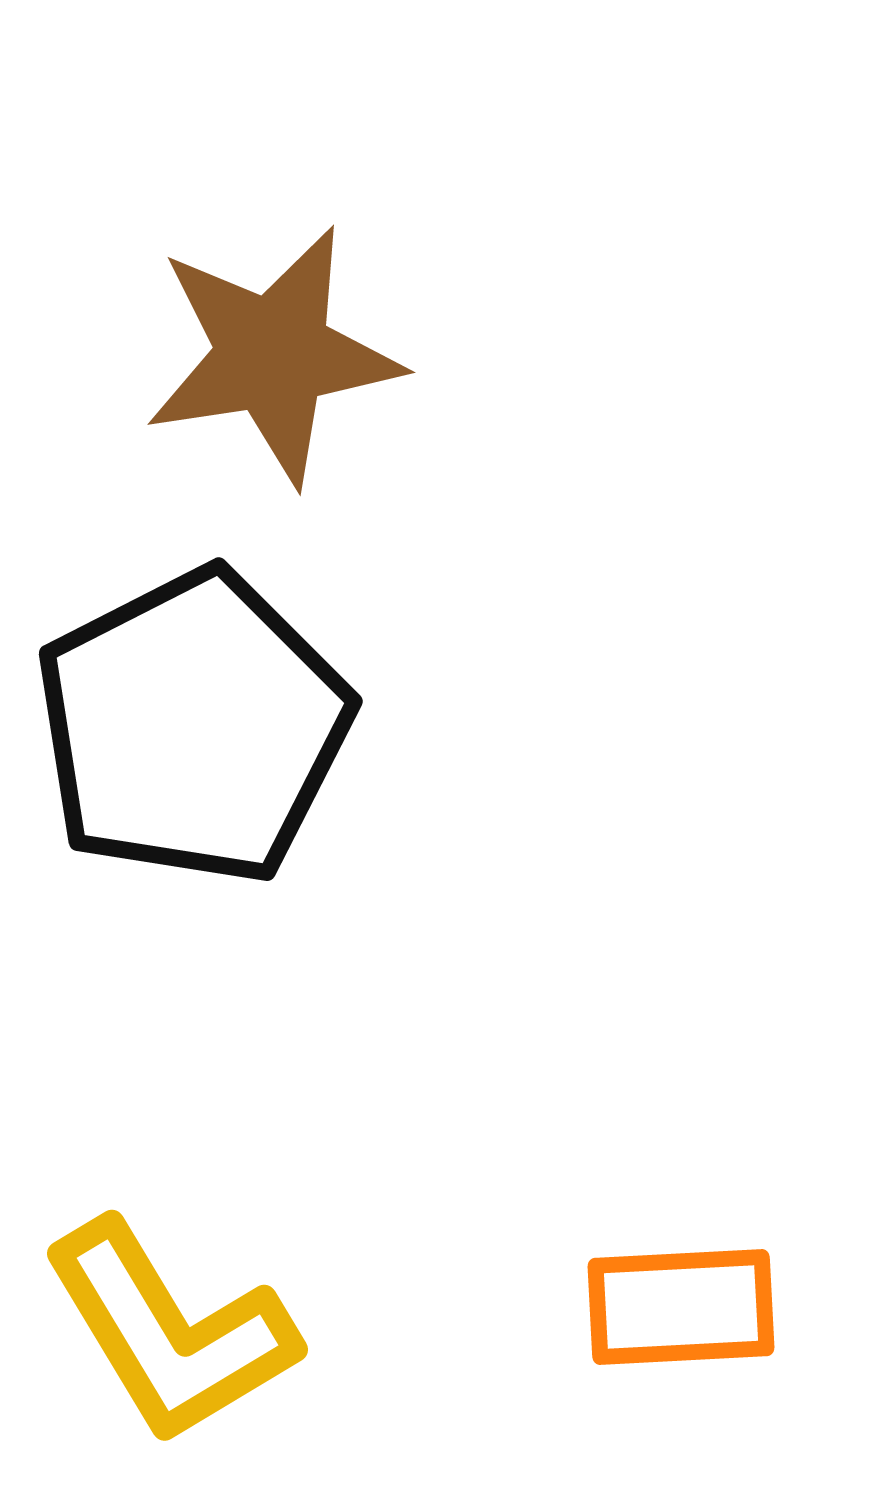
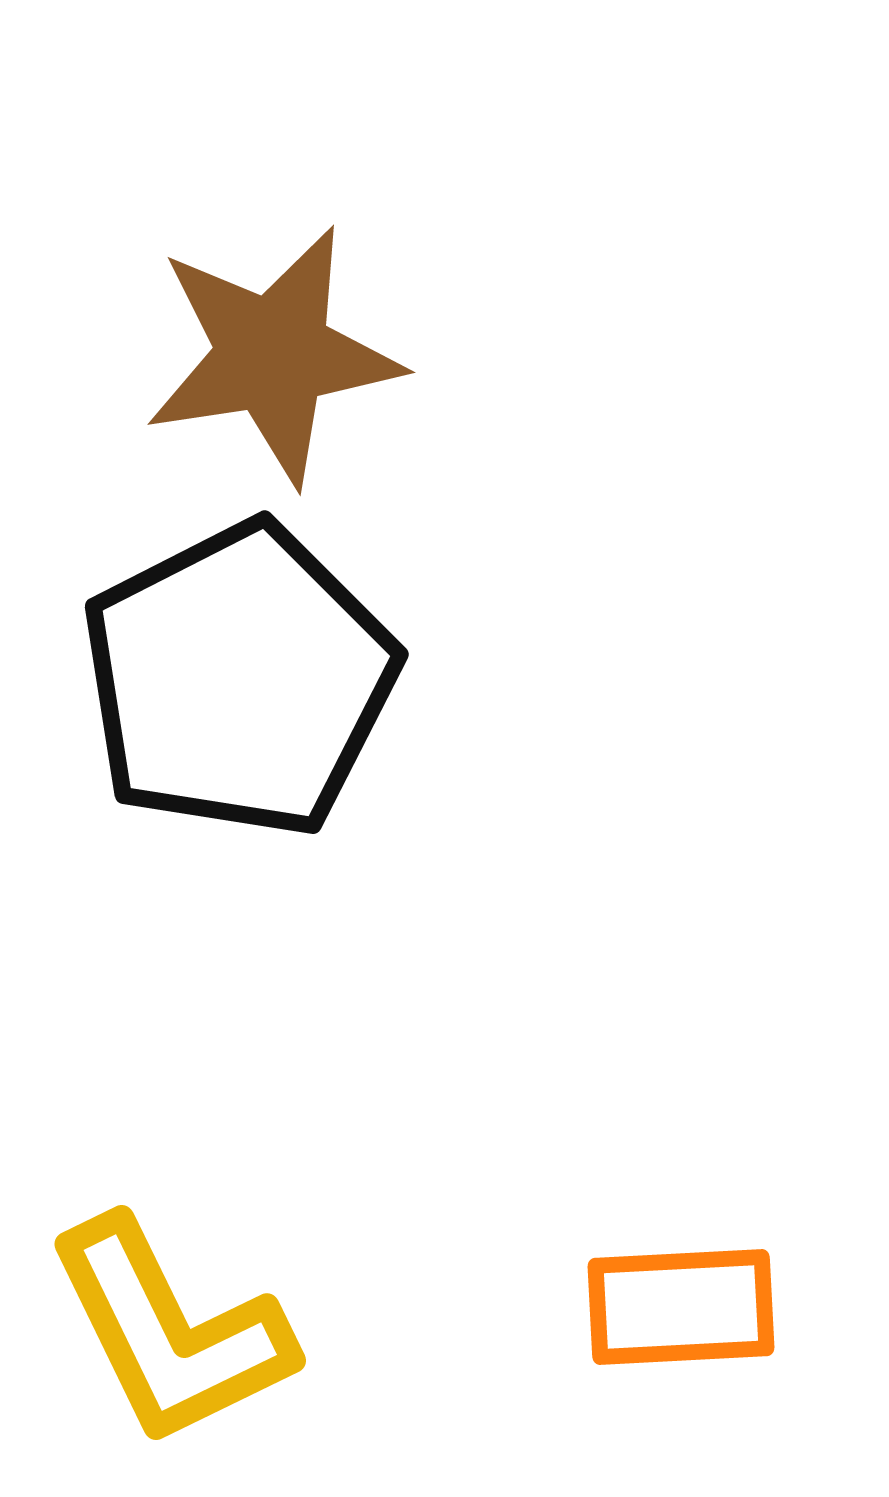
black pentagon: moved 46 px right, 47 px up
yellow L-shape: rotated 5 degrees clockwise
